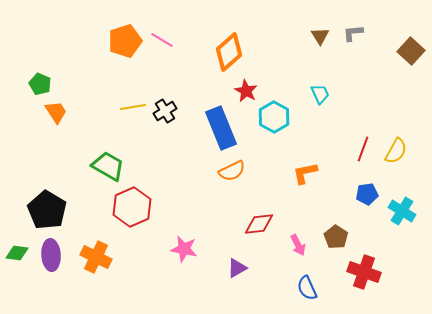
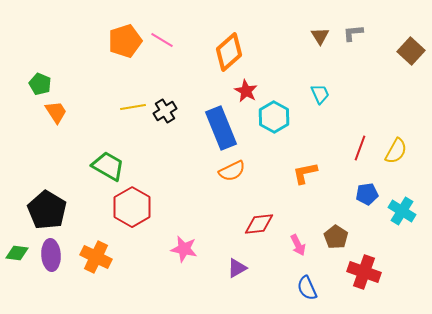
red line: moved 3 px left, 1 px up
red hexagon: rotated 6 degrees counterclockwise
